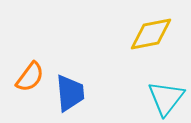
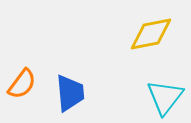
orange semicircle: moved 8 px left, 7 px down
cyan triangle: moved 1 px left, 1 px up
